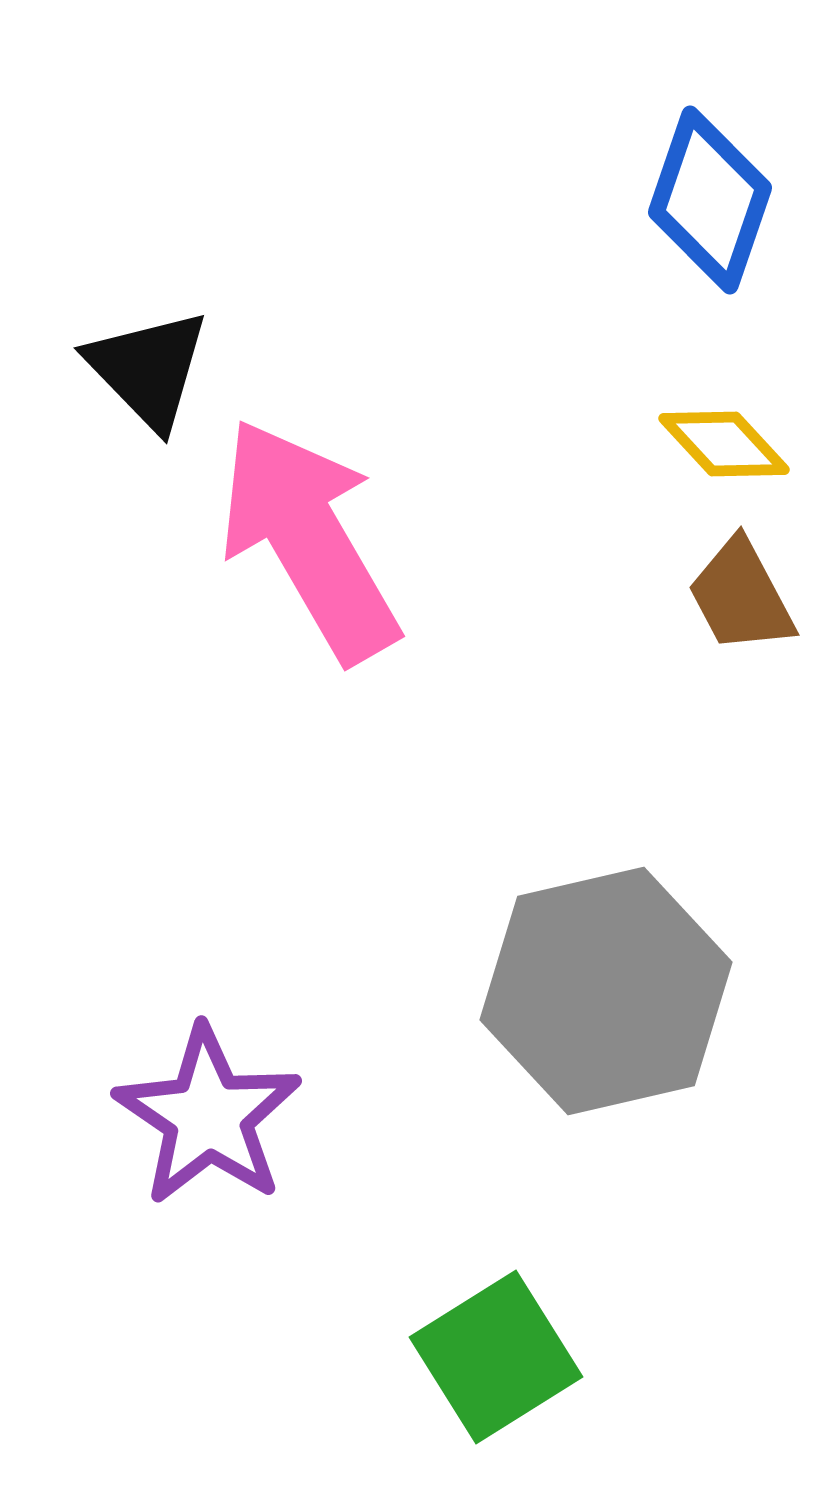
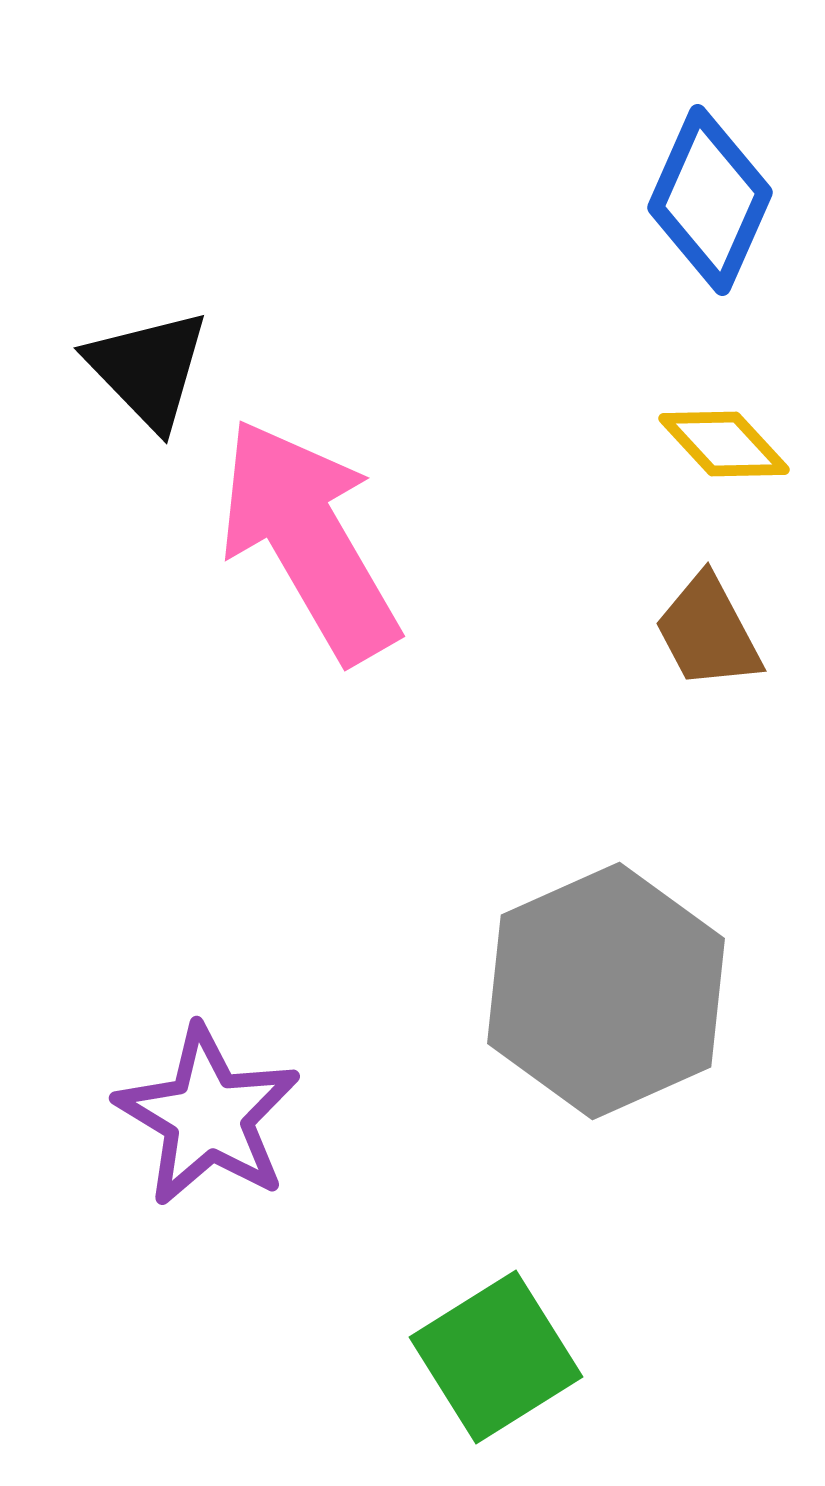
blue diamond: rotated 5 degrees clockwise
brown trapezoid: moved 33 px left, 36 px down
gray hexagon: rotated 11 degrees counterclockwise
purple star: rotated 3 degrees counterclockwise
